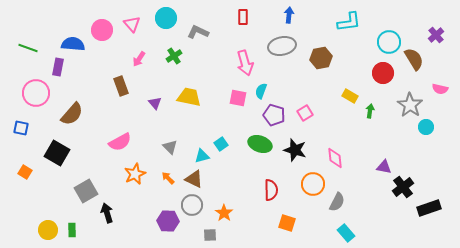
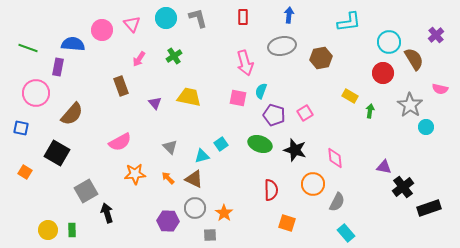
gray L-shape at (198, 32): moved 14 px up; rotated 50 degrees clockwise
orange star at (135, 174): rotated 20 degrees clockwise
gray circle at (192, 205): moved 3 px right, 3 px down
